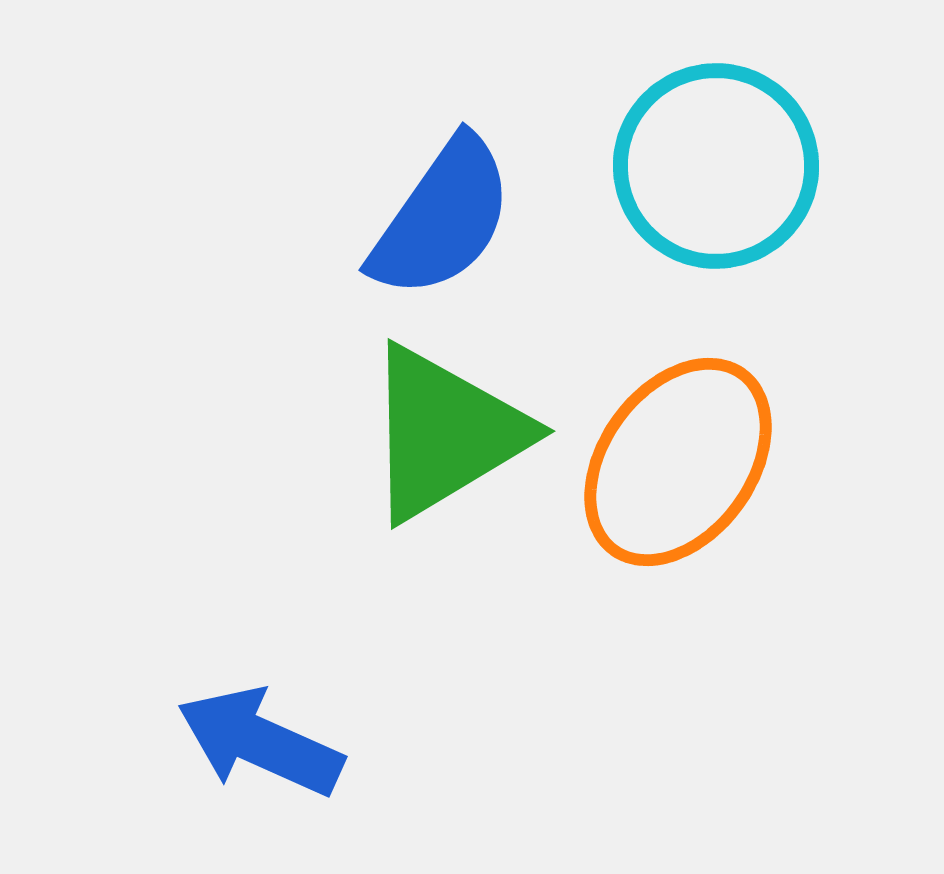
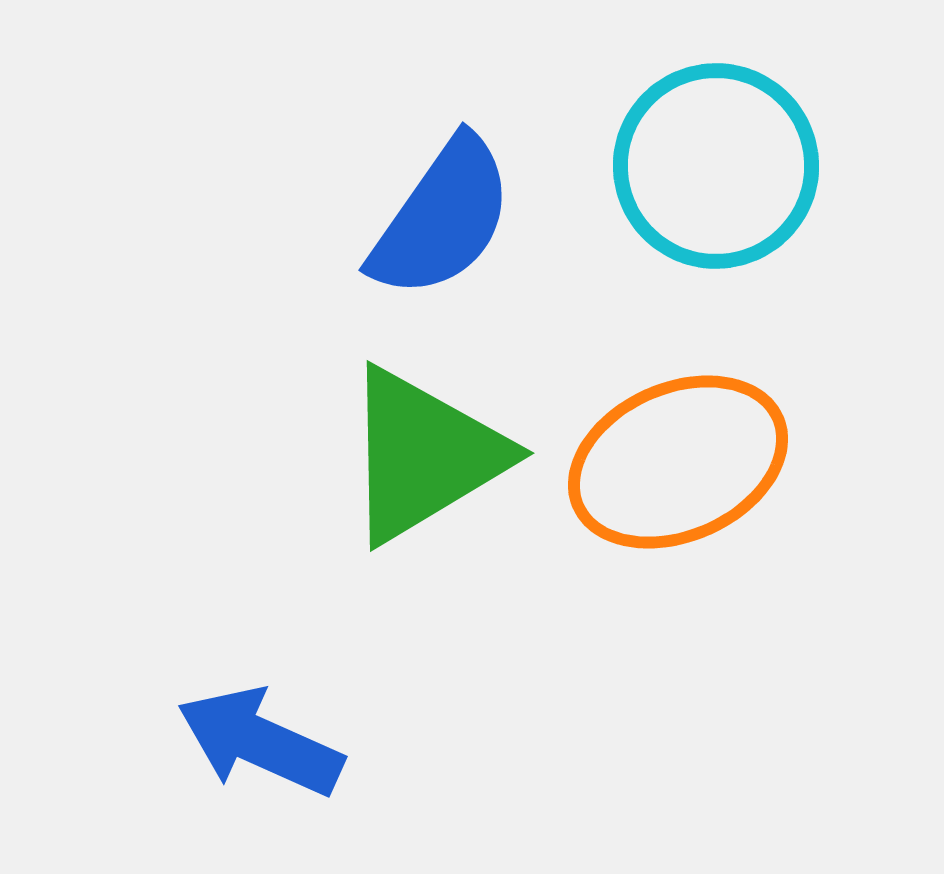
green triangle: moved 21 px left, 22 px down
orange ellipse: rotated 30 degrees clockwise
